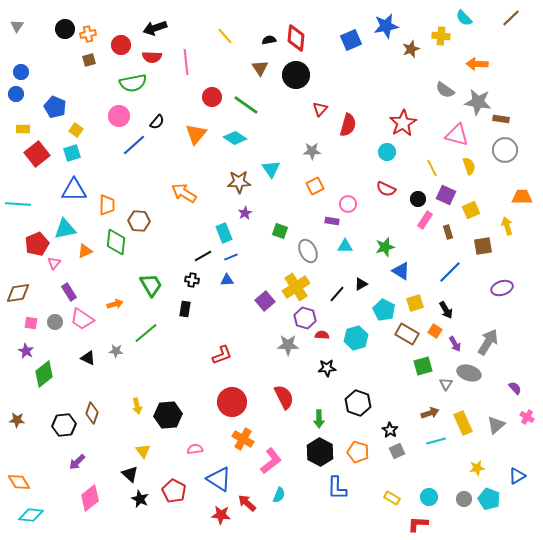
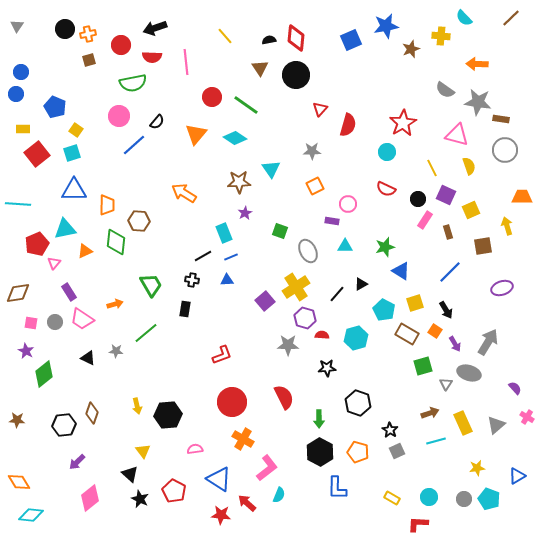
pink L-shape at (271, 461): moved 4 px left, 7 px down
